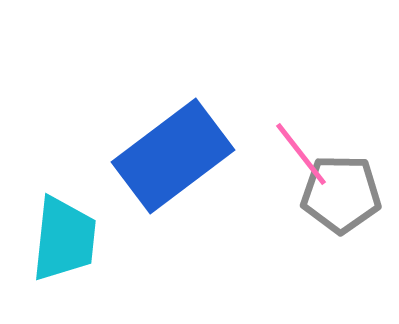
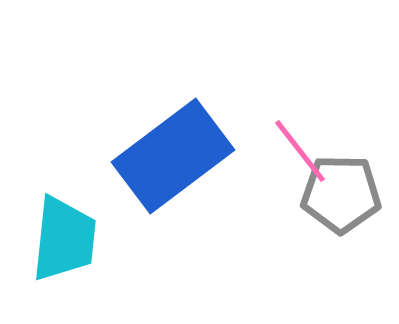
pink line: moved 1 px left, 3 px up
